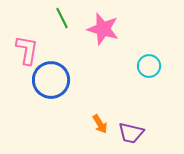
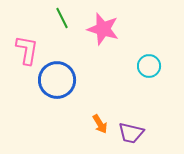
blue circle: moved 6 px right
